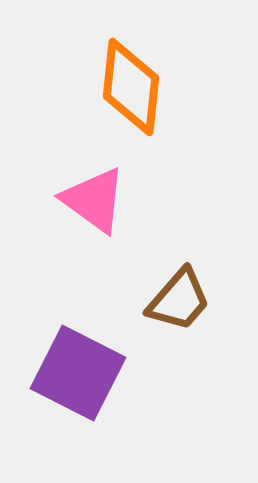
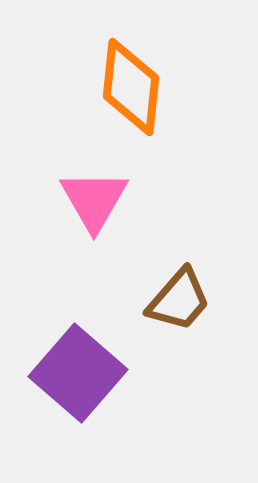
pink triangle: rotated 24 degrees clockwise
purple square: rotated 14 degrees clockwise
